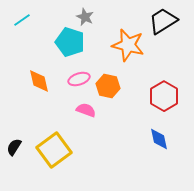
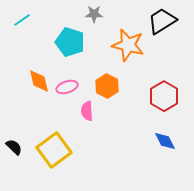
gray star: moved 9 px right, 3 px up; rotated 24 degrees counterclockwise
black trapezoid: moved 1 px left
pink ellipse: moved 12 px left, 8 px down
orange hexagon: moved 1 px left; rotated 15 degrees clockwise
pink semicircle: moved 1 px right, 1 px down; rotated 114 degrees counterclockwise
blue diamond: moved 6 px right, 2 px down; rotated 15 degrees counterclockwise
black semicircle: rotated 102 degrees clockwise
